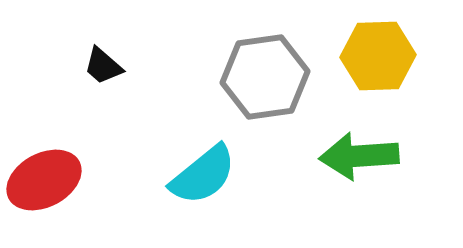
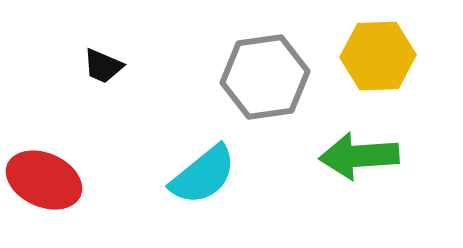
black trapezoid: rotated 18 degrees counterclockwise
red ellipse: rotated 52 degrees clockwise
